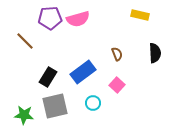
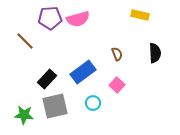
black rectangle: moved 1 px left, 2 px down; rotated 12 degrees clockwise
